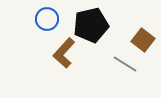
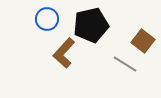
brown square: moved 1 px down
